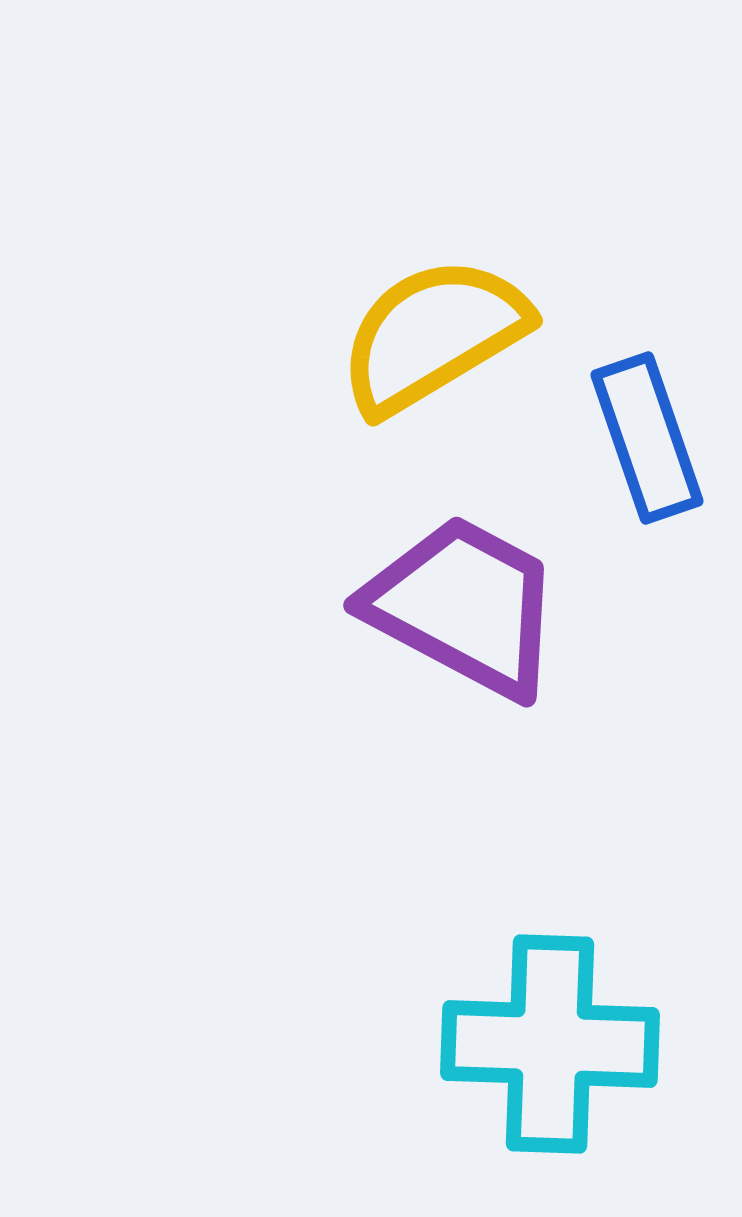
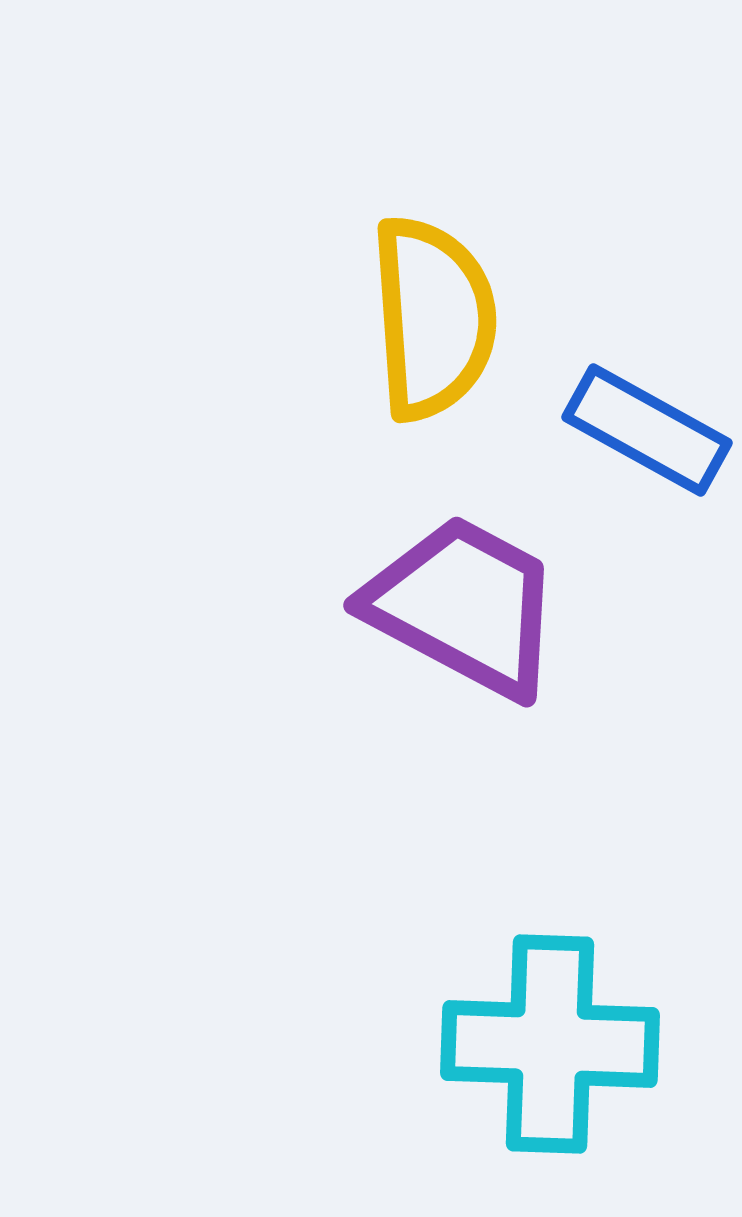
yellow semicircle: moved 17 px up; rotated 117 degrees clockwise
blue rectangle: moved 8 px up; rotated 42 degrees counterclockwise
